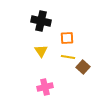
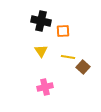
orange square: moved 4 px left, 7 px up
